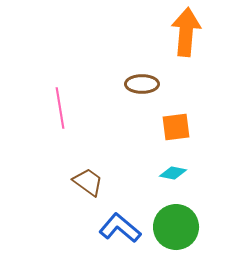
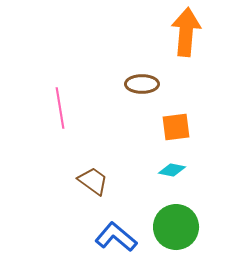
cyan diamond: moved 1 px left, 3 px up
brown trapezoid: moved 5 px right, 1 px up
blue L-shape: moved 4 px left, 9 px down
